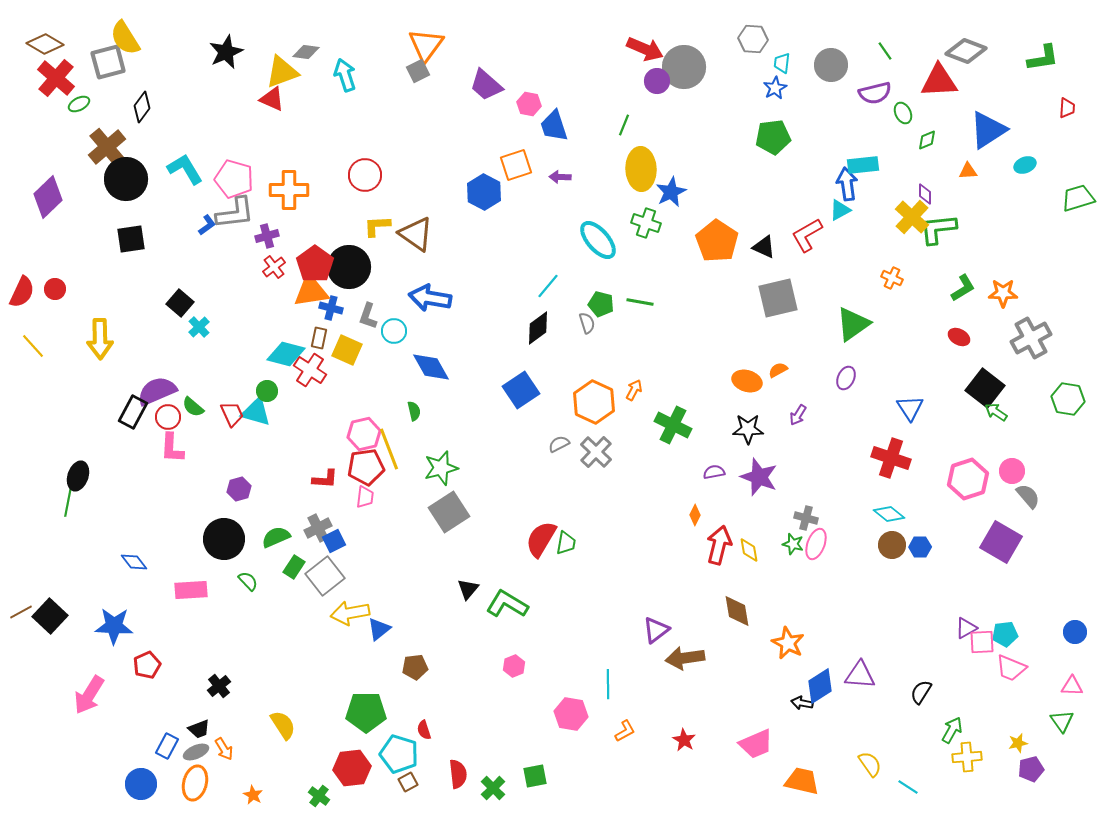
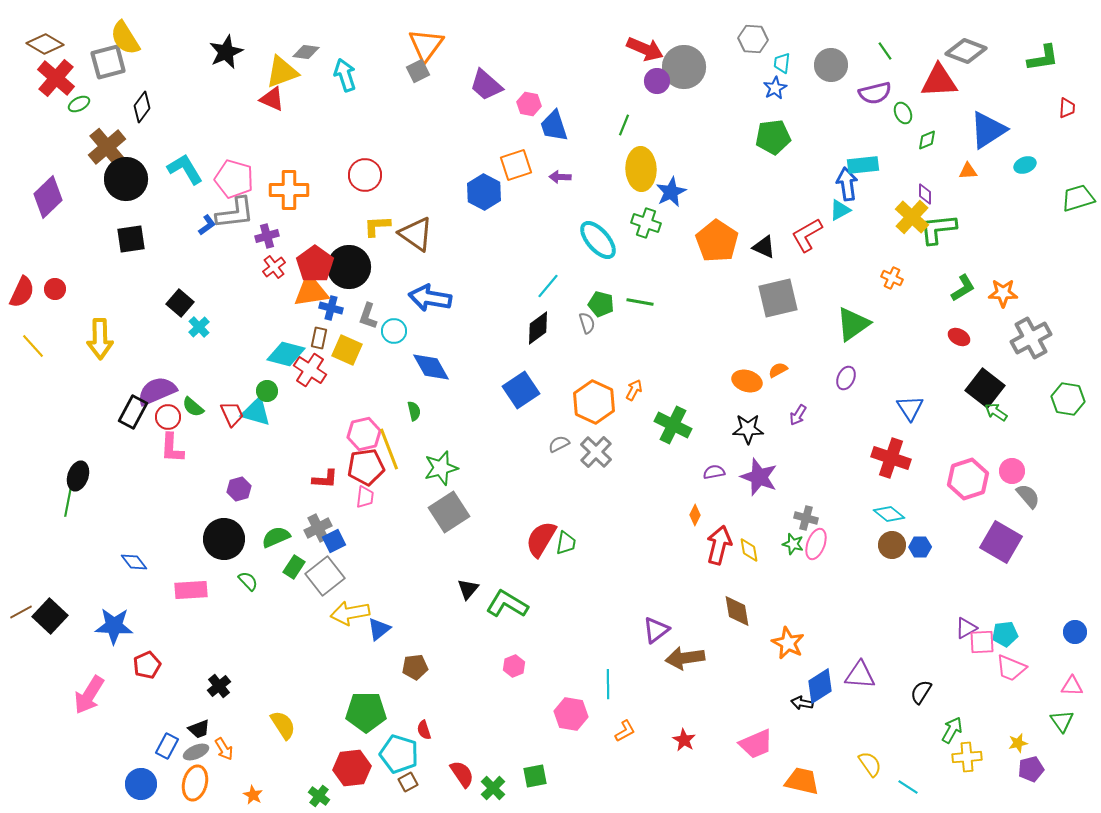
red semicircle at (458, 774): moved 4 px right; rotated 28 degrees counterclockwise
